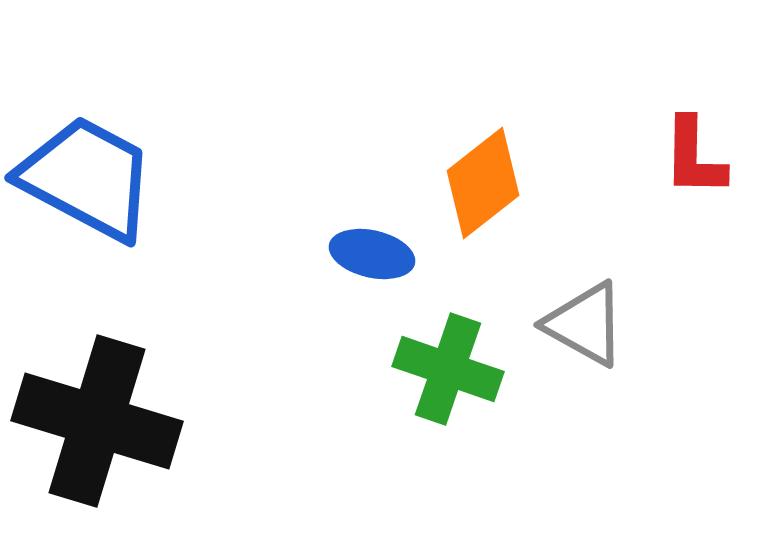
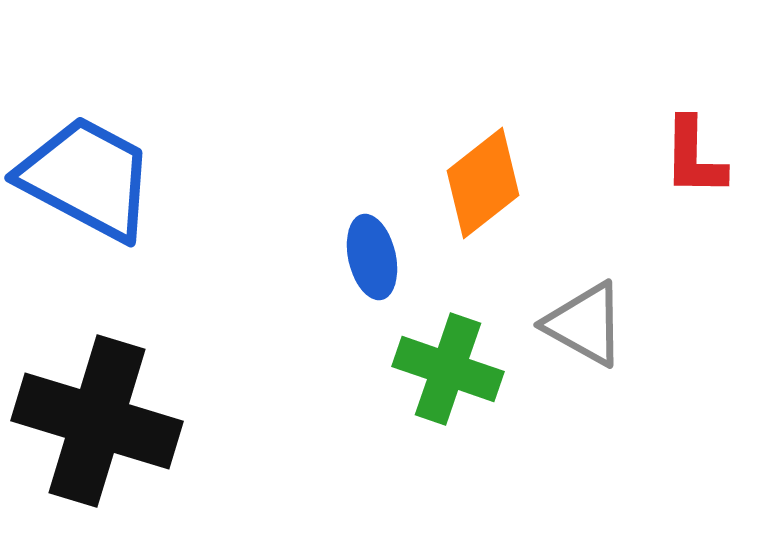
blue ellipse: moved 3 px down; rotated 64 degrees clockwise
